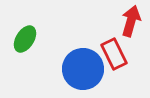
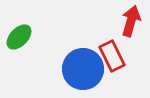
green ellipse: moved 6 px left, 2 px up; rotated 12 degrees clockwise
red rectangle: moved 2 px left, 2 px down
